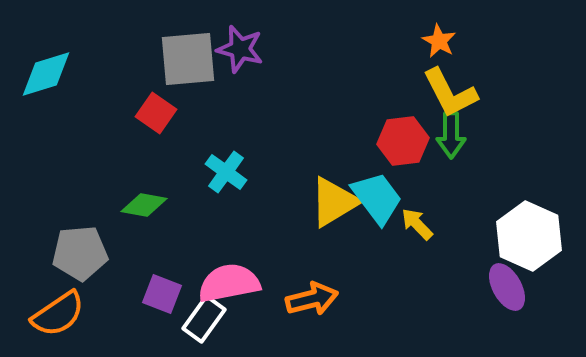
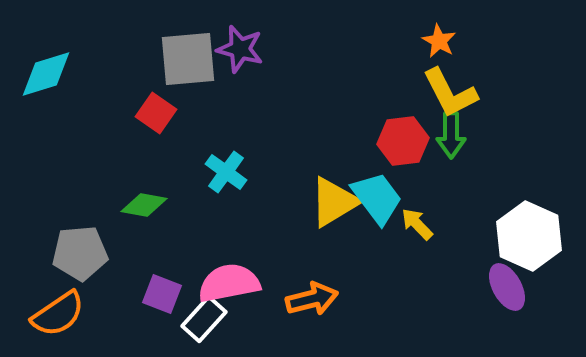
white rectangle: rotated 6 degrees clockwise
